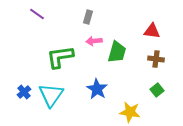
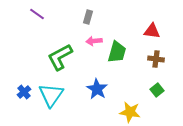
green L-shape: rotated 20 degrees counterclockwise
